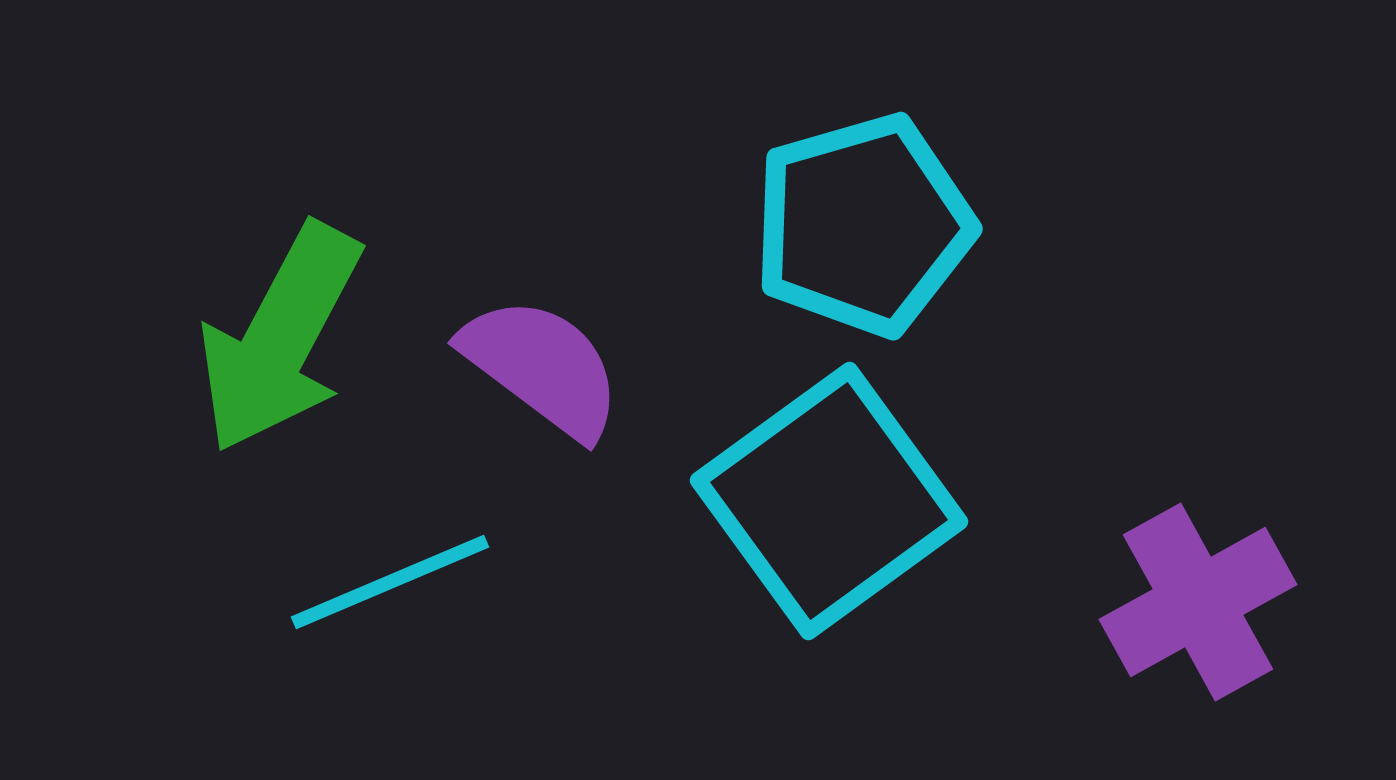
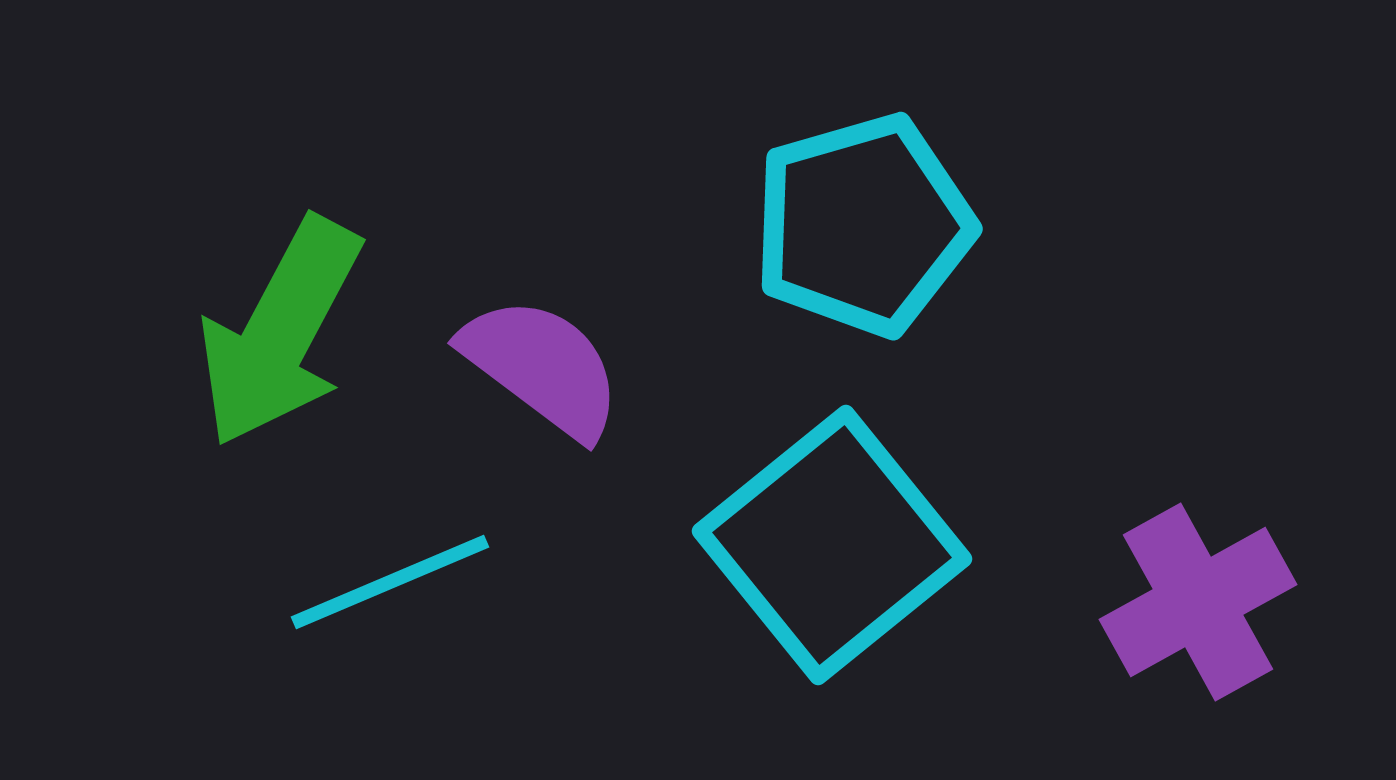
green arrow: moved 6 px up
cyan square: moved 3 px right, 44 px down; rotated 3 degrees counterclockwise
